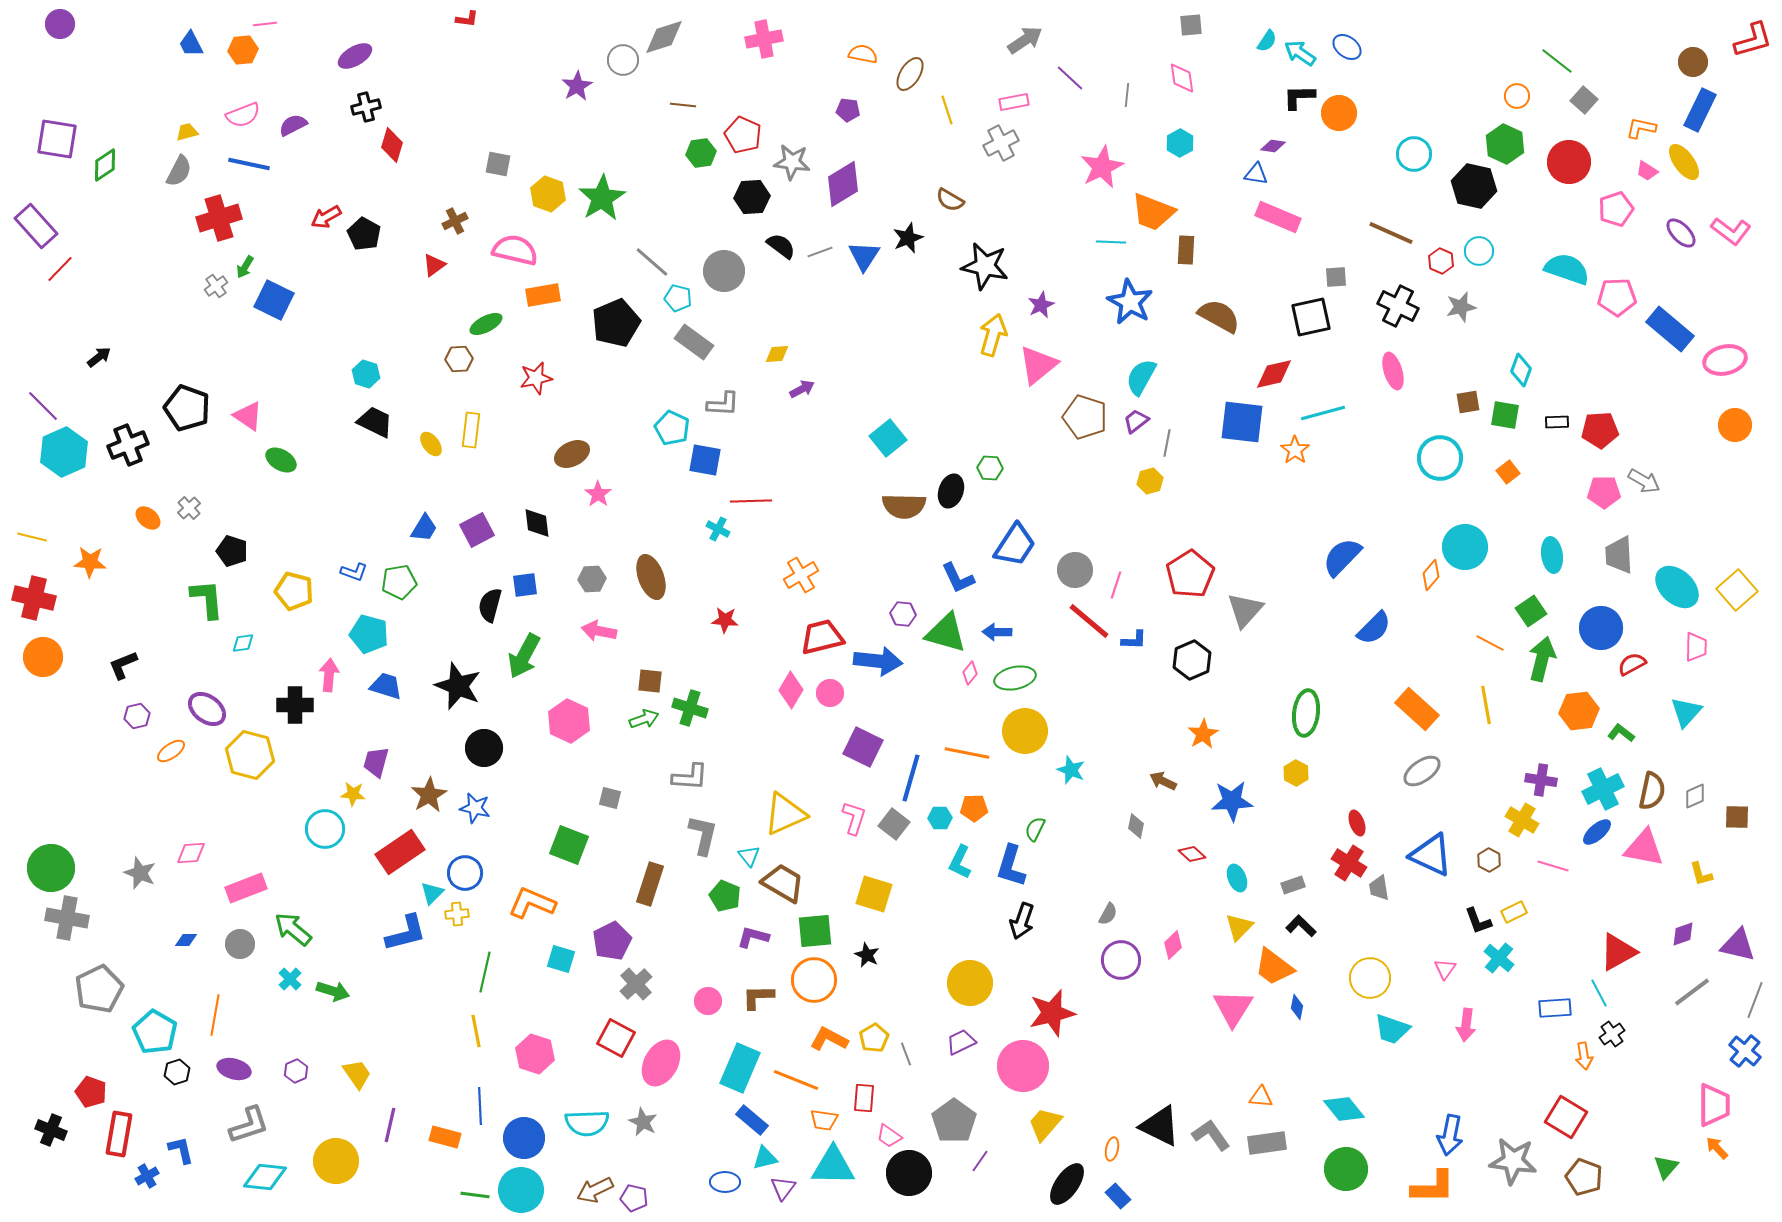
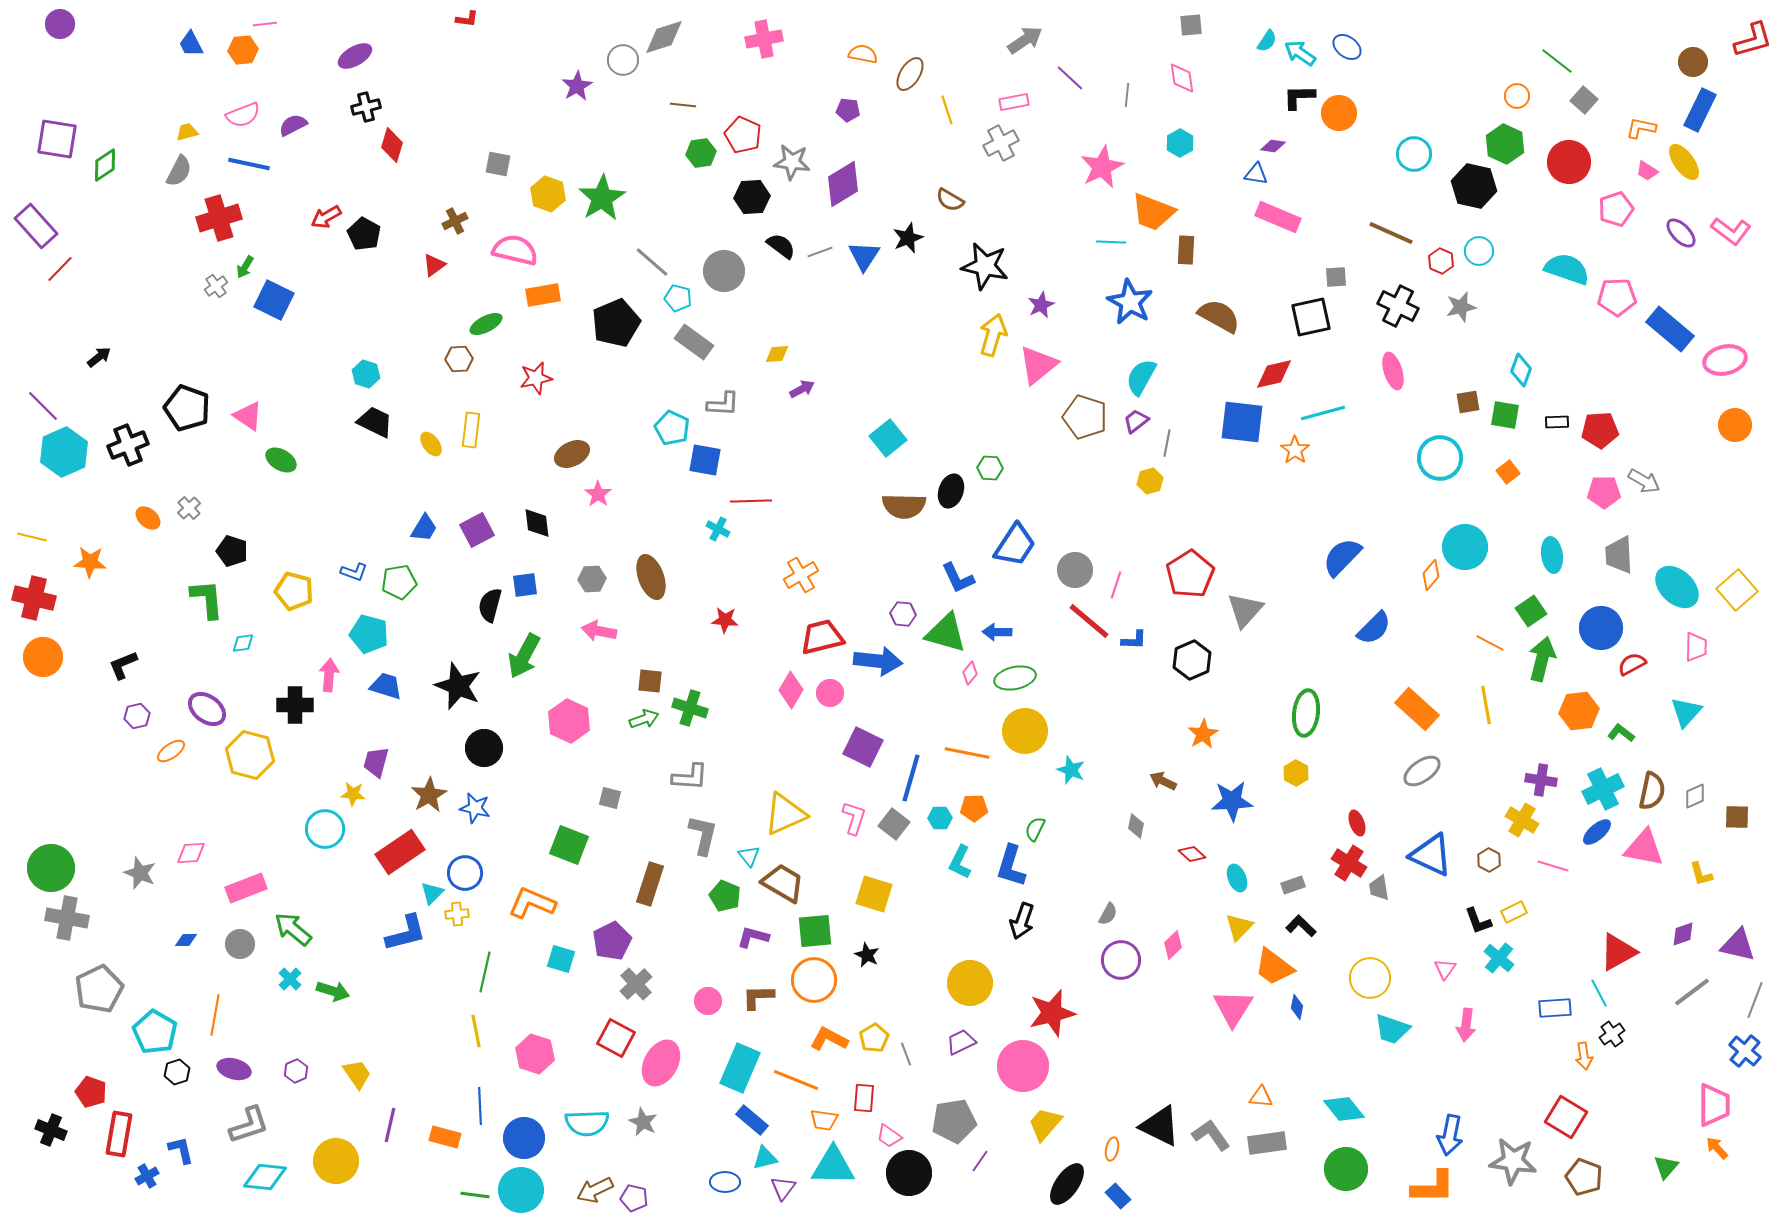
gray pentagon at (954, 1121): rotated 27 degrees clockwise
